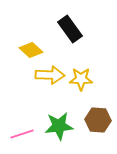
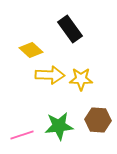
pink line: moved 1 px down
